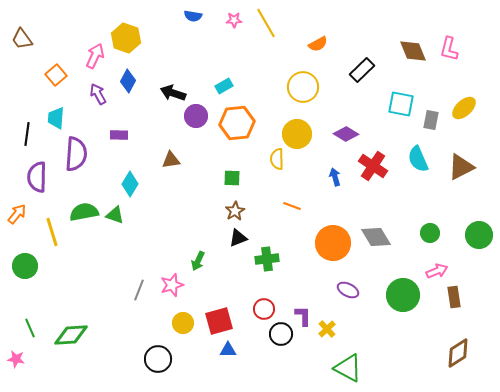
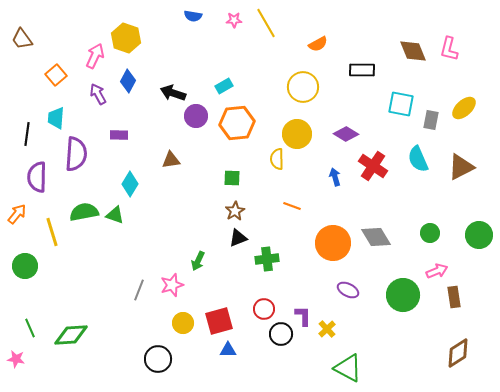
black rectangle at (362, 70): rotated 45 degrees clockwise
